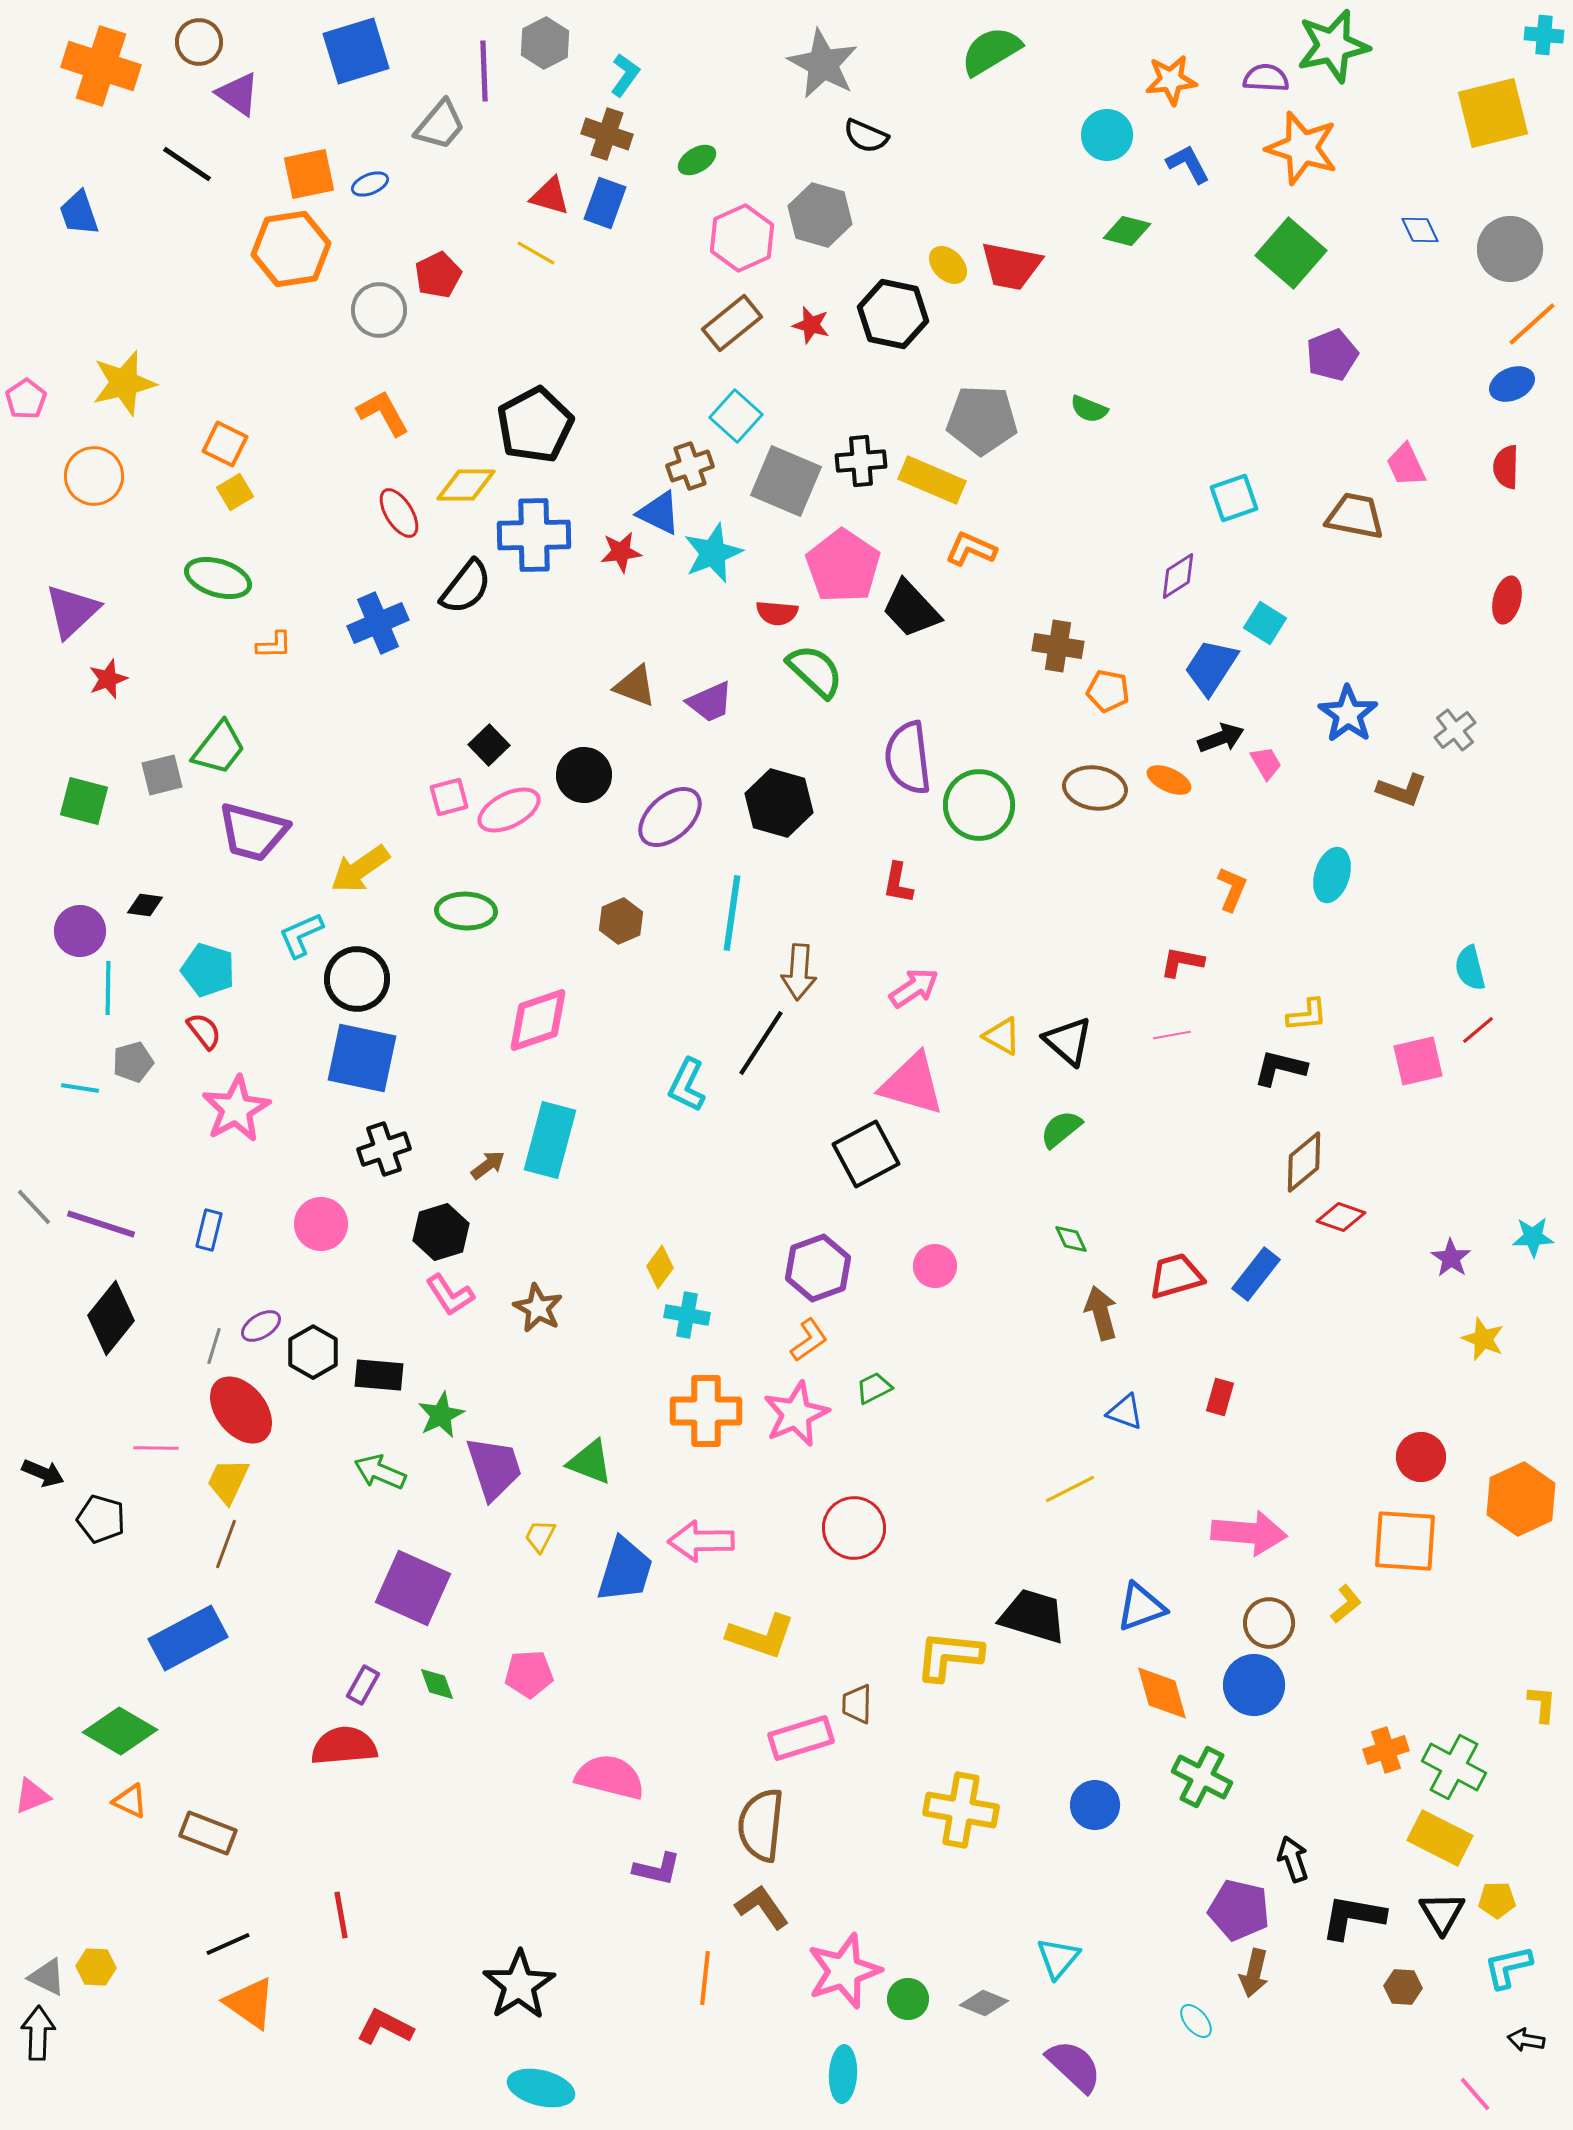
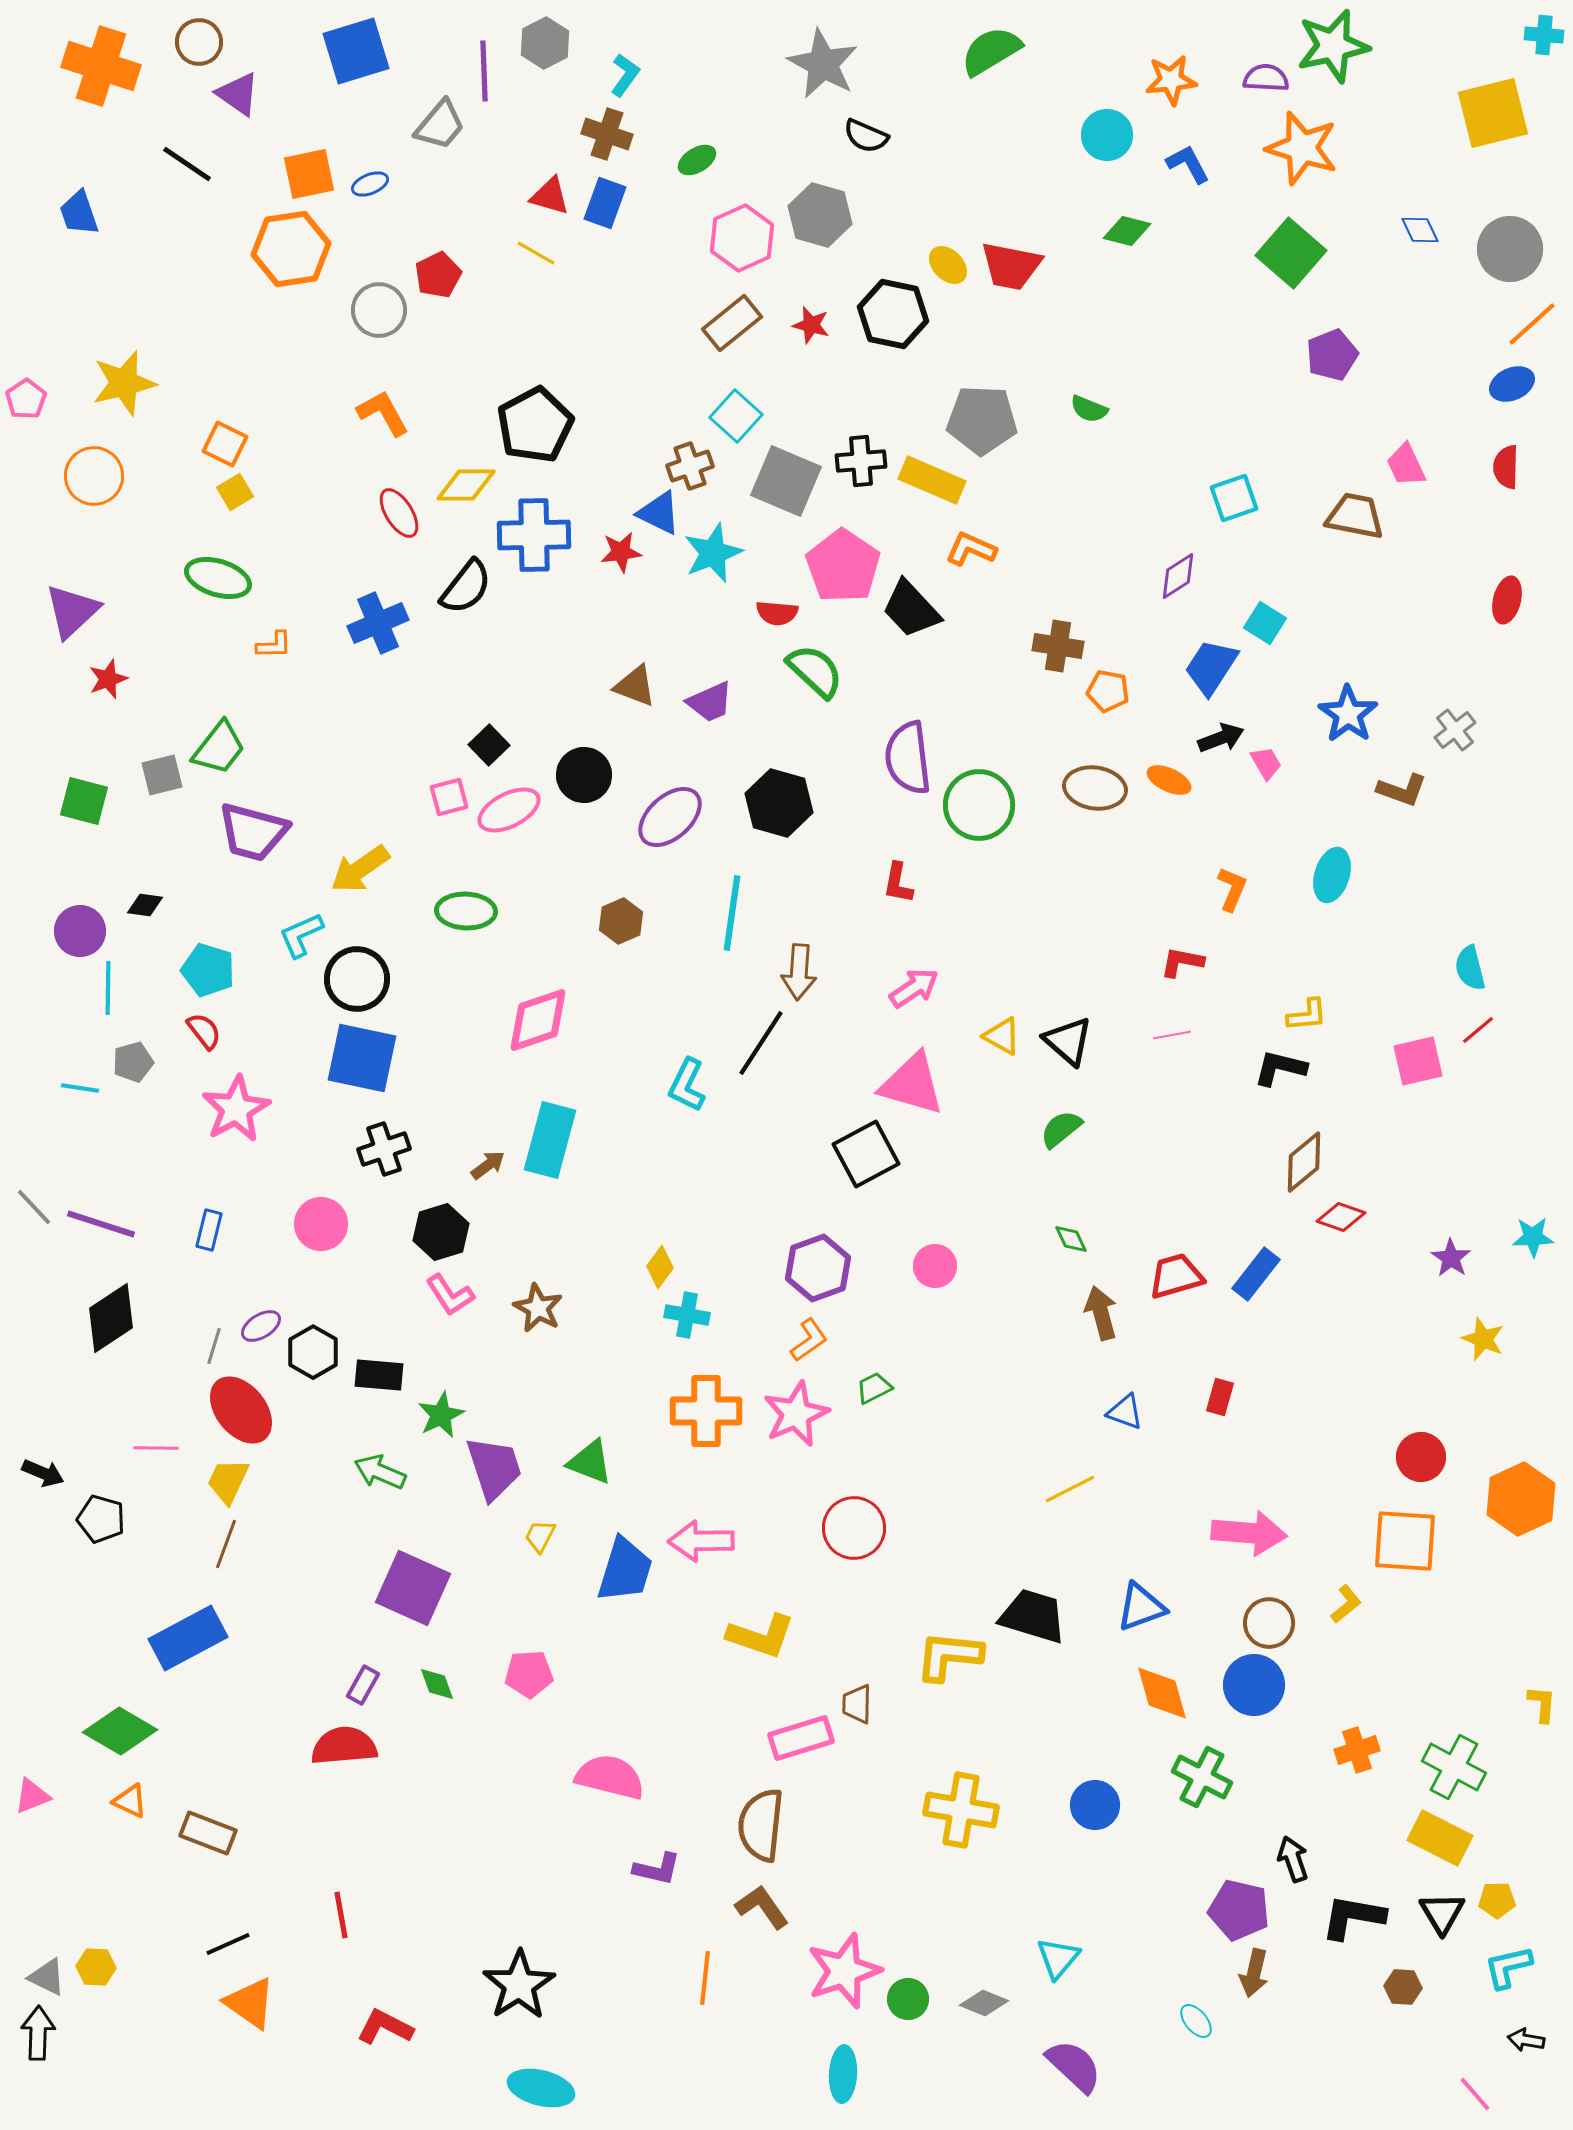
black diamond at (111, 1318): rotated 18 degrees clockwise
orange cross at (1386, 1750): moved 29 px left
